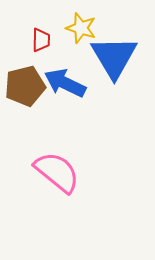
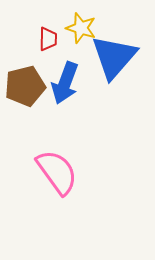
red trapezoid: moved 7 px right, 1 px up
blue triangle: rotated 12 degrees clockwise
blue arrow: rotated 96 degrees counterclockwise
pink semicircle: rotated 15 degrees clockwise
